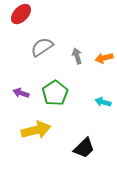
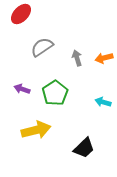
gray arrow: moved 2 px down
purple arrow: moved 1 px right, 4 px up
